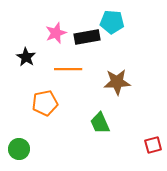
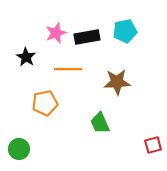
cyan pentagon: moved 13 px right, 9 px down; rotated 15 degrees counterclockwise
